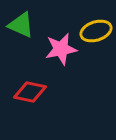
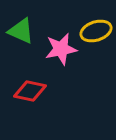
green triangle: moved 6 px down
red diamond: moved 1 px up
